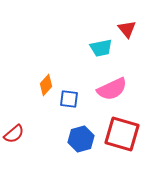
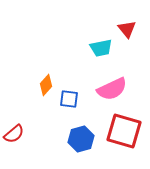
red square: moved 2 px right, 3 px up
